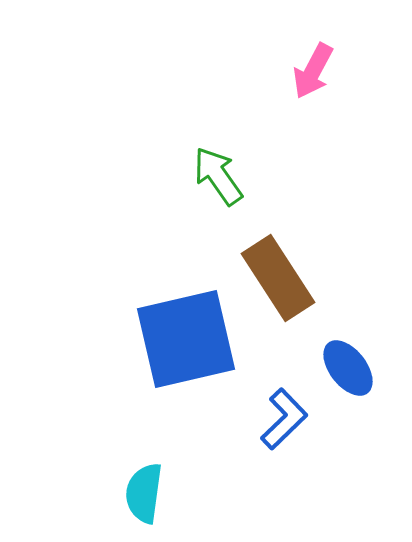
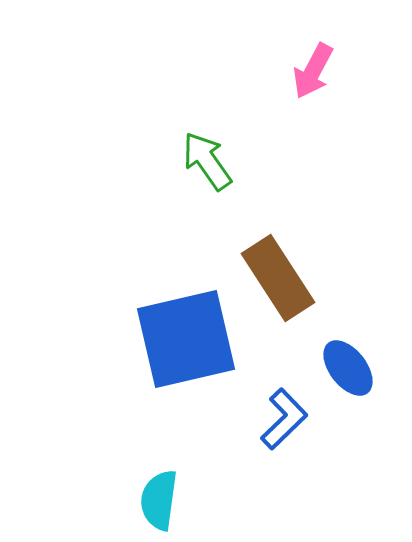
green arrow: moved 11 px left, 15 px up
cyan semicircle: moved 15 px right, 7 px down
